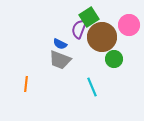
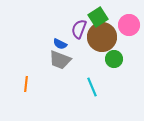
green square: moved 9 px right
